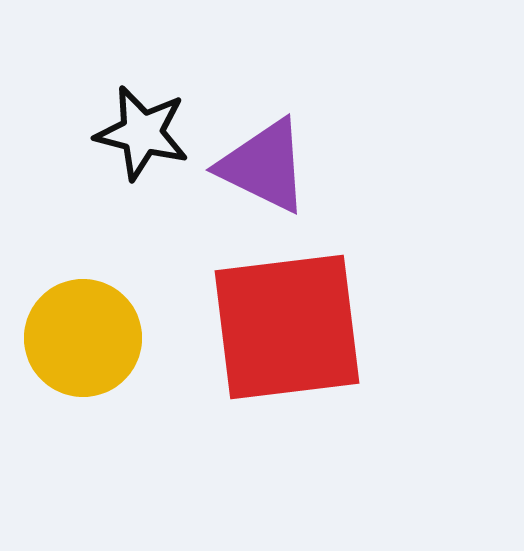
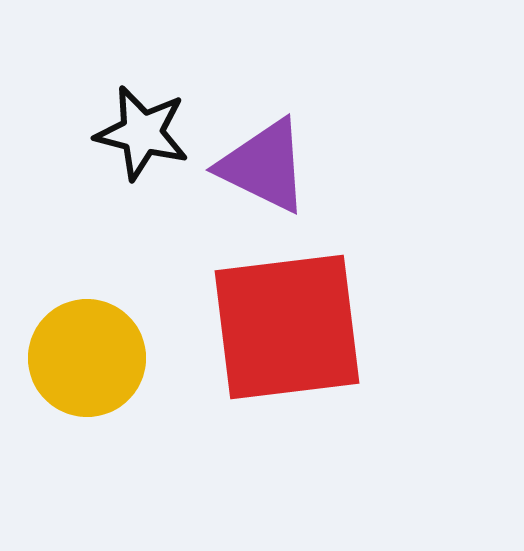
yellow circle: moved 4 px right, 20 px down
